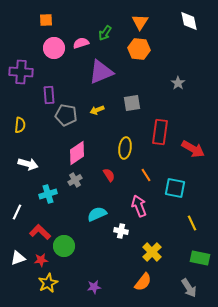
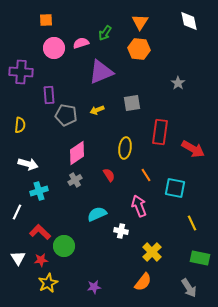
cyan cross: moved 9 px left, 3 px up
white triangle: rotated 42 degrees counterclockwise
